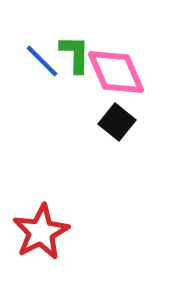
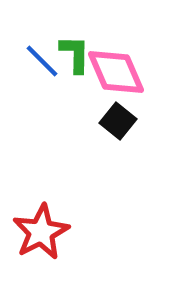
black square: moved 1 px right, 1 px up
